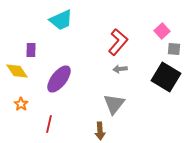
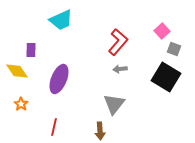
gray square: rotated 16 degrees clockwise
purple ellipse: rotated 16 degrees counterclockwise
red line: moved 5 px right, 3 px down
